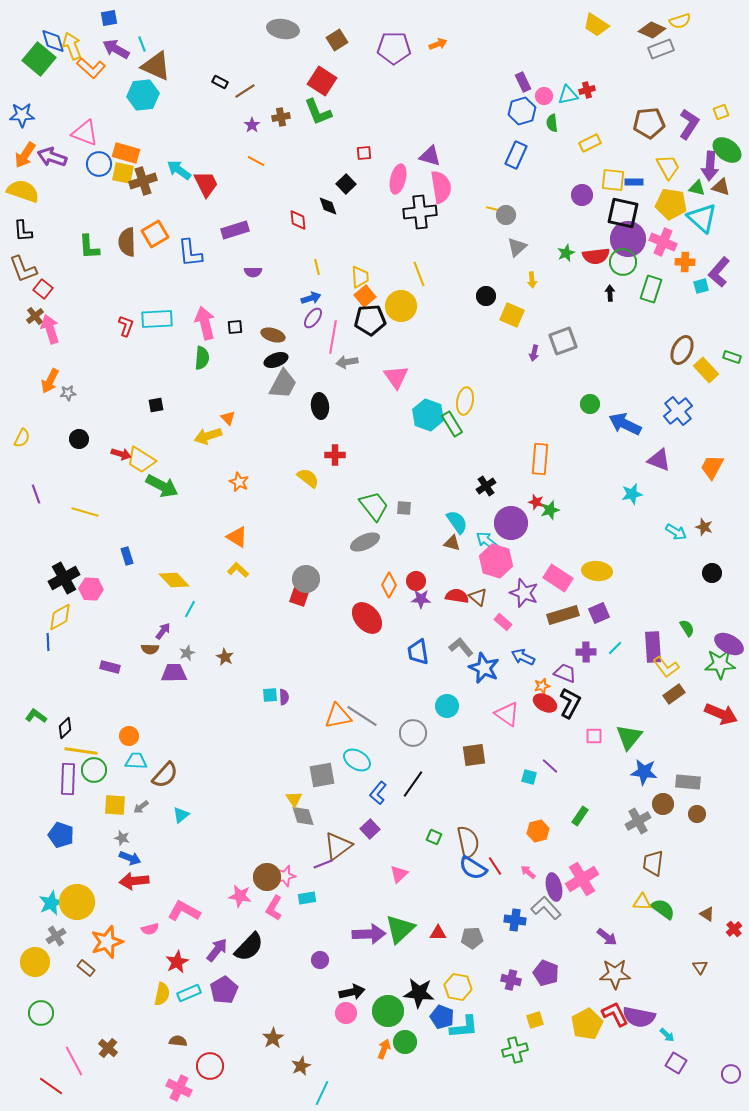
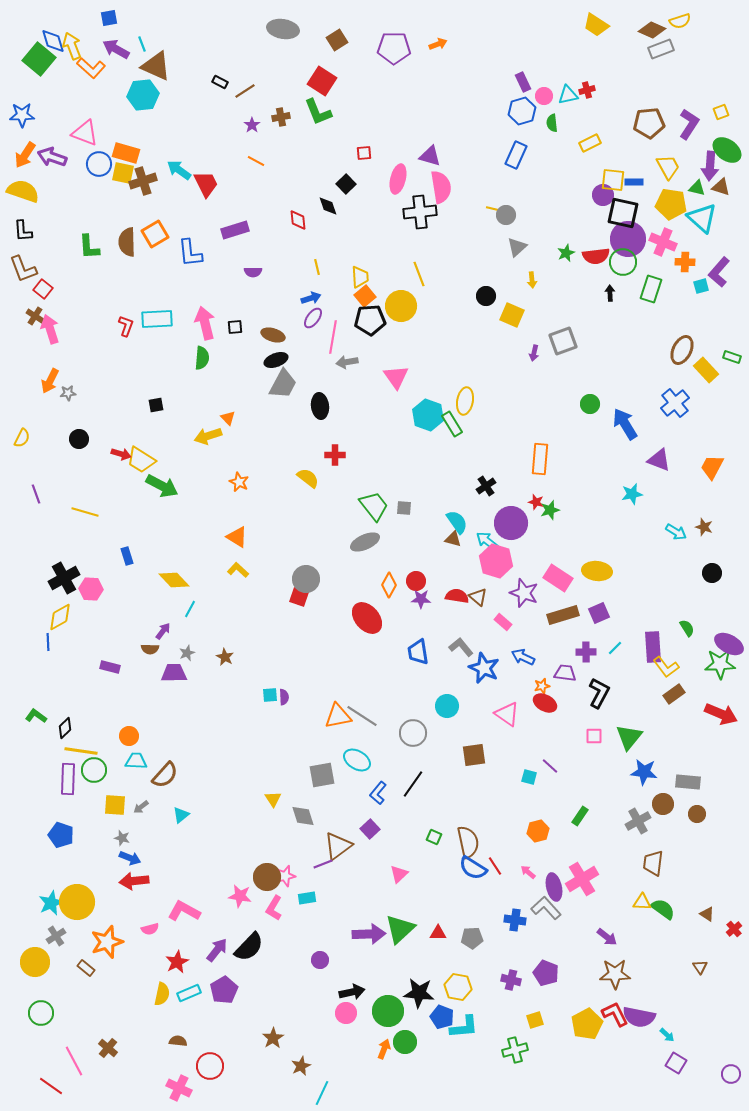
purple circle at (582, 195): moved 21 px right
brown cross at (35, 316): rotated 18 degrees counterclockwise
blue cross at (678, 411): moved 3 px left, 8 px up
blue arrow at (625, 424): rotated 32 degrees clockwise
brown triangle at (452, 543): moved 1 px right, 4 px up
purple trapezoid at (565, 673): rotated 15 degrees counterclockwise
black L-shape at (570, 703): moved 29 px right, 10 px up
yellow triangle at (294, 799): moved 21 px left
